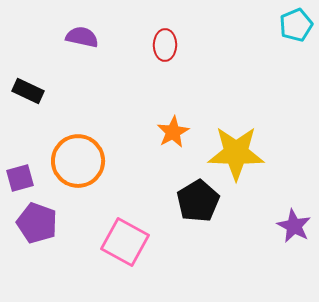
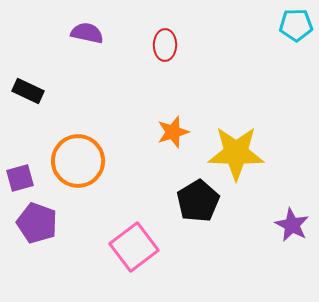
cyan pentagon: rotated 20 degrees clockwise
purple semicircle: moved 5 px right, 4 px up
orange star: rotated 12 degrees clockwise
purple star: moved 2 px left, 1 px up
pink square: moved 9 px right, 5 px down; rotated 24 degrees clockwise
